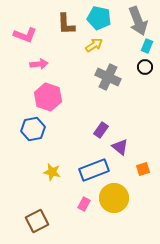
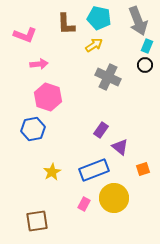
black circle: moved 2 px up
yellow star: rotated 30 degrees clockwise
brown square: rotated 20 degrees clockwise
